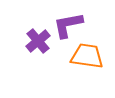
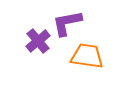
purple L-shape: moved 1 px left, 2 px up
